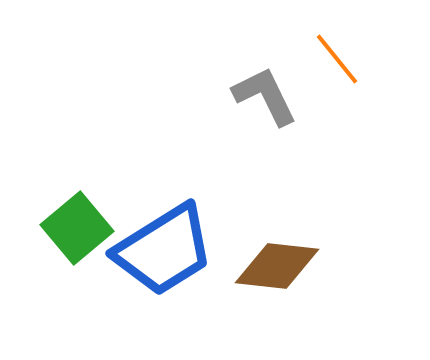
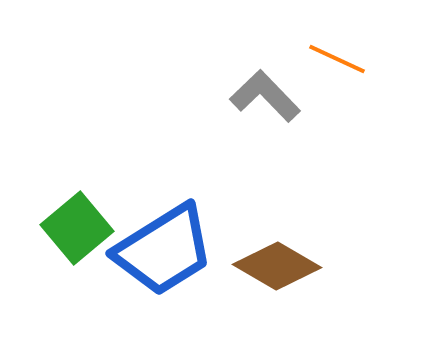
orange line: rotated 26 degrees counterclockwise
gray L-shape: rotated 18 degrees counterclockwise
brown diamond: rotated 24 degrees clockwise
